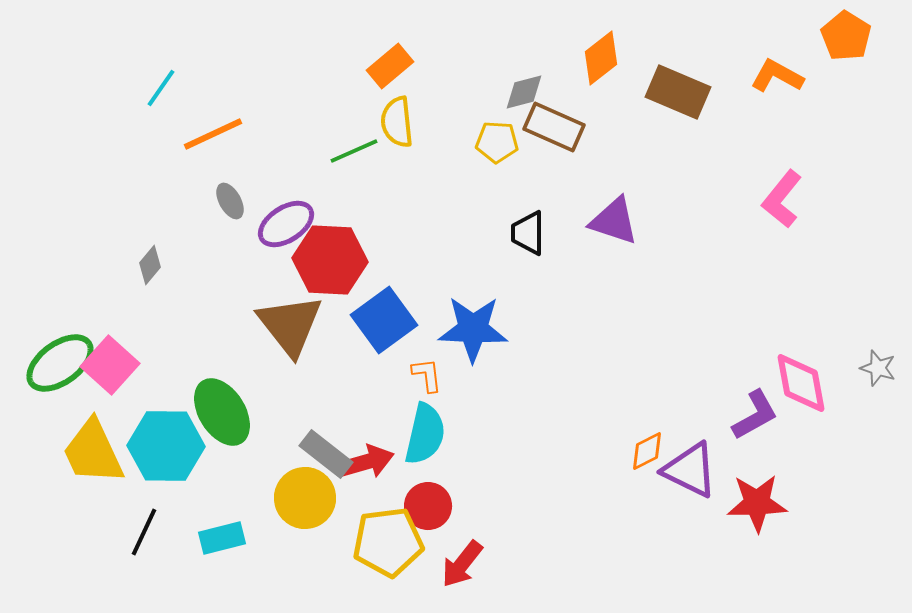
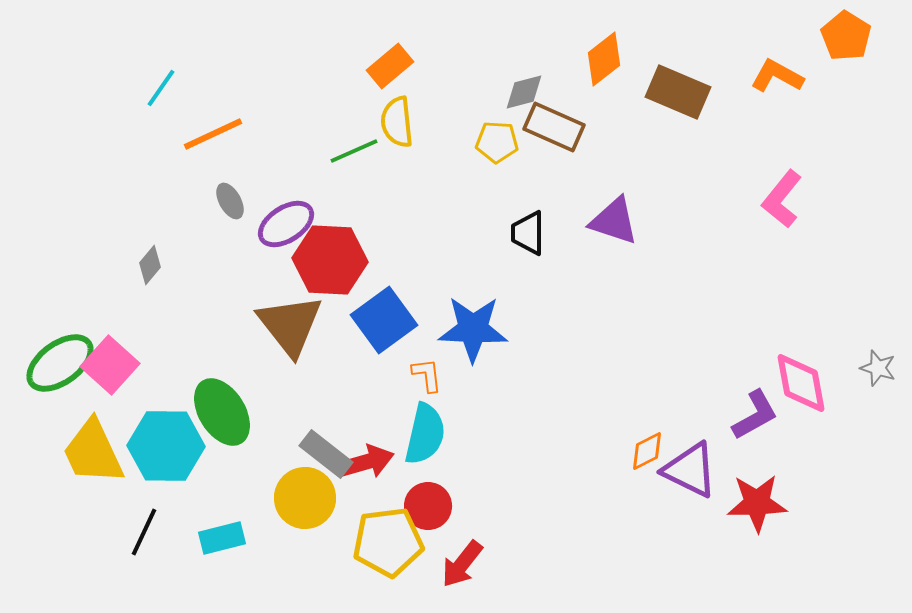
orange diamond at (601, 58): moved 3 px right, 1 px down
